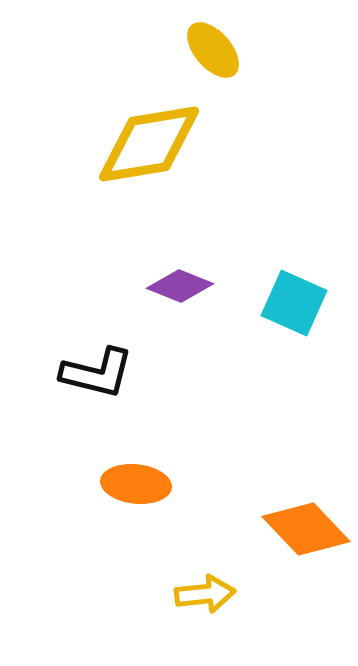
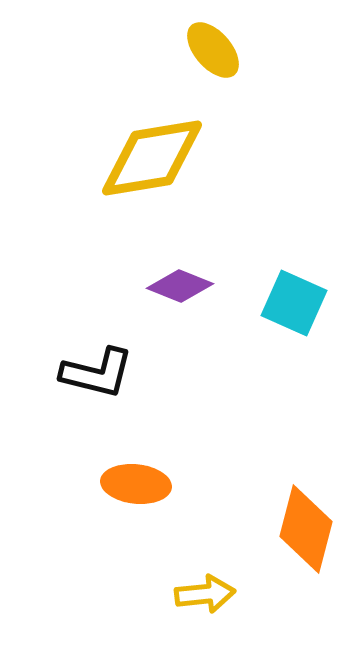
yellow diamond: moved 3 px right, 14 px down
orange diamond: rotated 58 degrees clockwise
